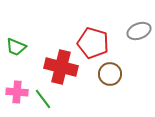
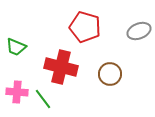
red pentagon: moved 8 px left, 16 px up
